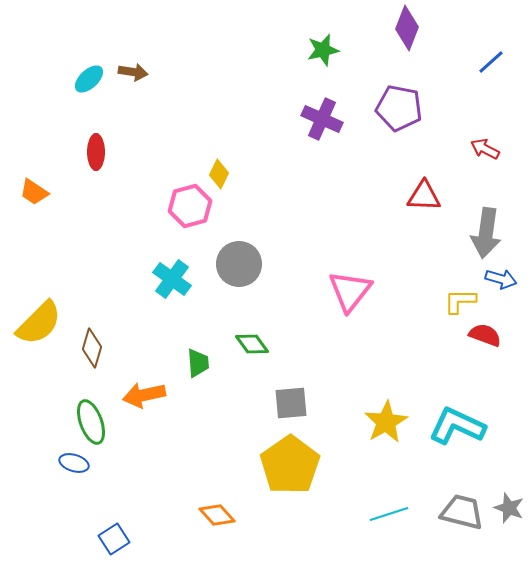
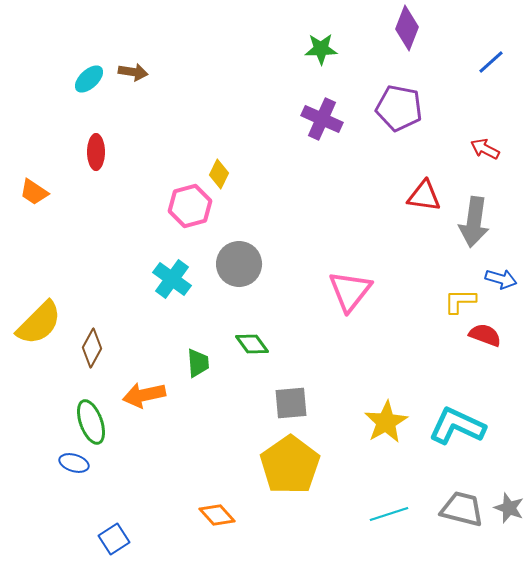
green star: moved 2 px left, 1 px up; rotated 12 degrees clockwise
red triangle: rotated 6 degrees clockwise
gray arrow: moved 12 px left, 11 px up
brown diamond: rotated 12 degrees clockwise
gray trapezoid: moved 3 px up
